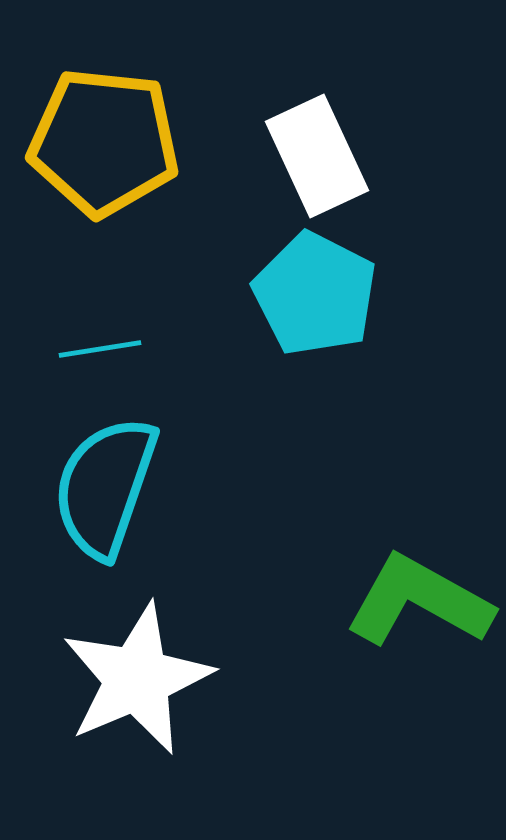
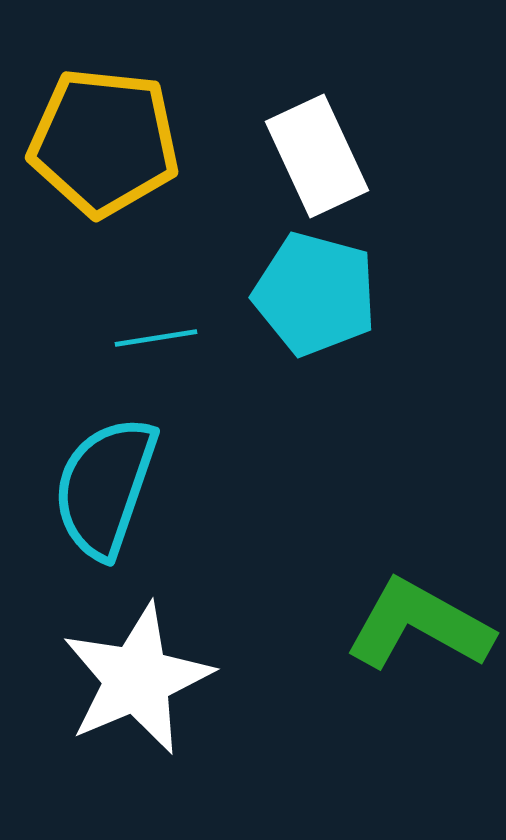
cyan pentagon: rotated 12 degrees counterclockwise
cyan line: moved 56 px right, 11 px up
green L-shape: moved 24 px down
